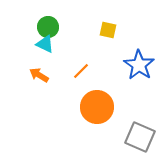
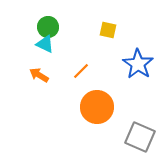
blue star: moved 1 px left, 1 px up
